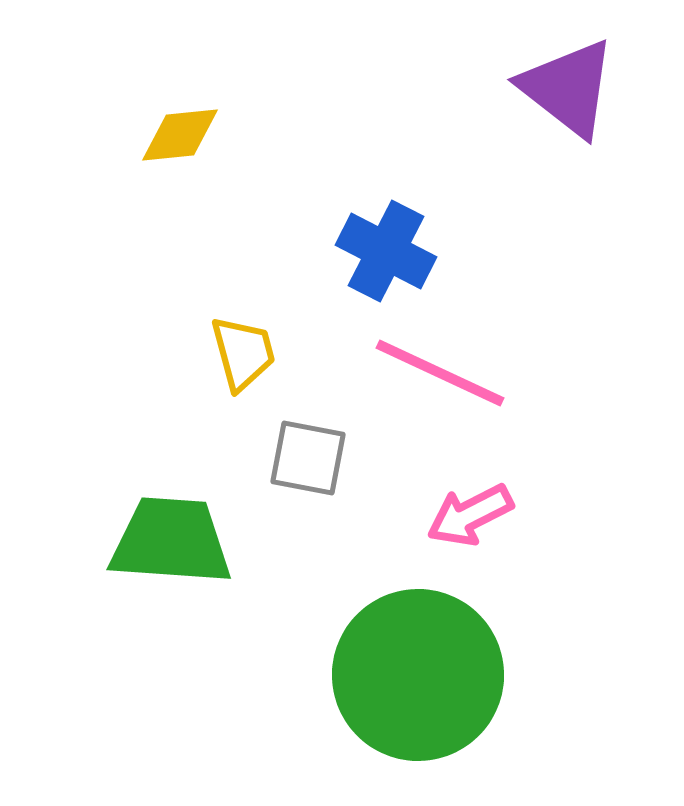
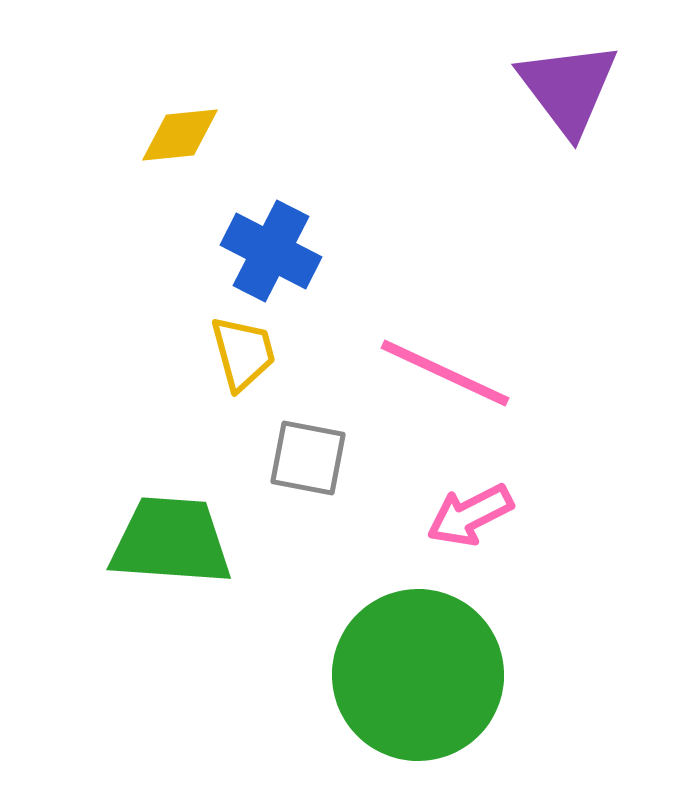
purple triangle: rotated 15 degrees clockwise
blue cross: moved 115 px left
pink line: moved 5 px right
